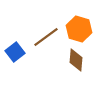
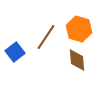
brown line: rotated 20 degrees counterclockwise
brown diamond: moved 1 px right; rotated 10 degrees counterclockwise
